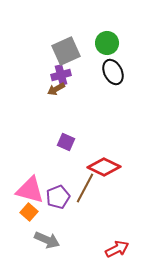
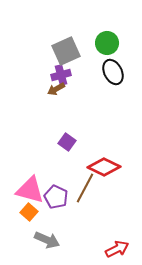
purple square: moved 1 px right; rotated 12 degrees clockwise
purple pentagon: moved 2 px left; rotated 25 degrees counterclockwise
